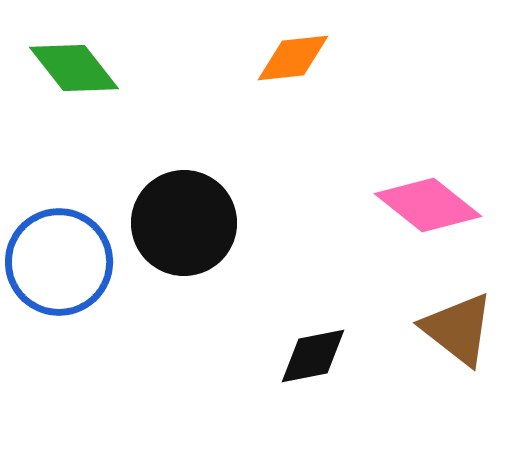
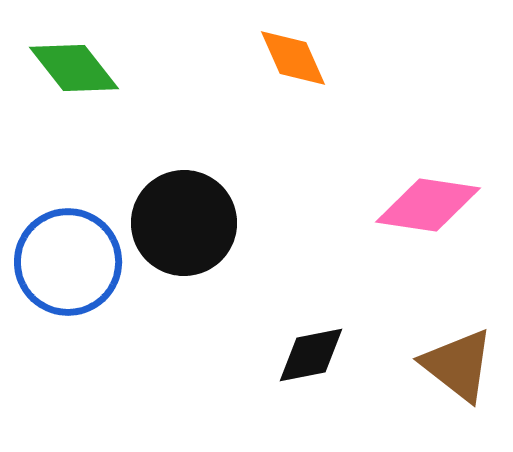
orange diamond: rotated 72 degrees clockwise
pink diamond: rotated 30 degrees counterclockwise
blue circle: moved 9 px right
brown triangle: moved 36 px down
black diamond: moved 2 px left, 1 px up
